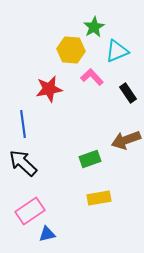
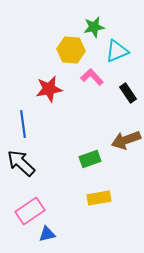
green star: rotated 20 degrees clockwise
black arrow: moved 2 px left
